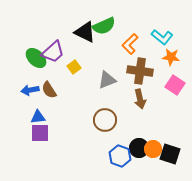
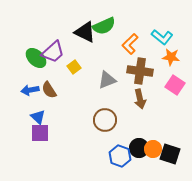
blue triangle: rotated 49 degrees clockwise
